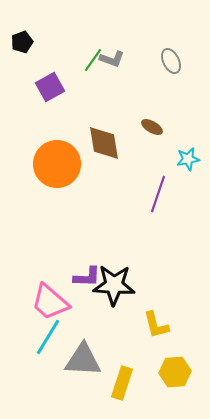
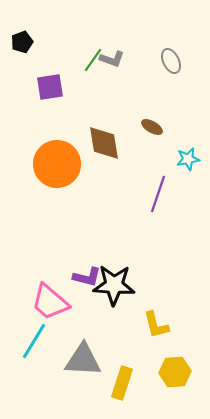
purple square: rotated 20 degrees clockwise
purple L-shape: rotated 12 degrees clockwise
cyan line: moved 14 px left, 4 px down
